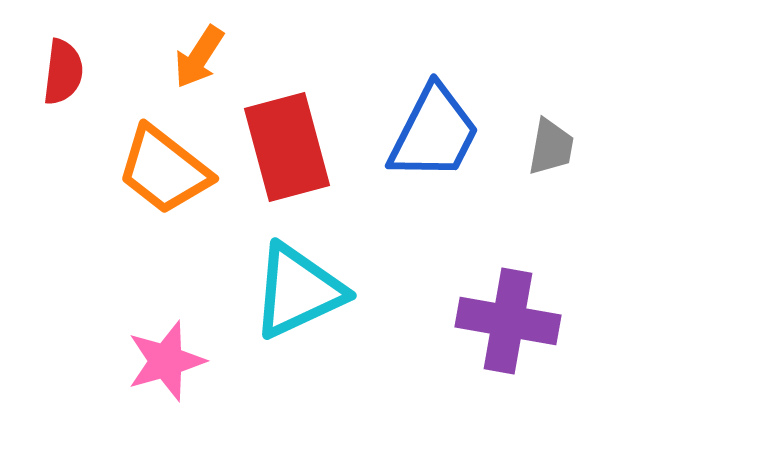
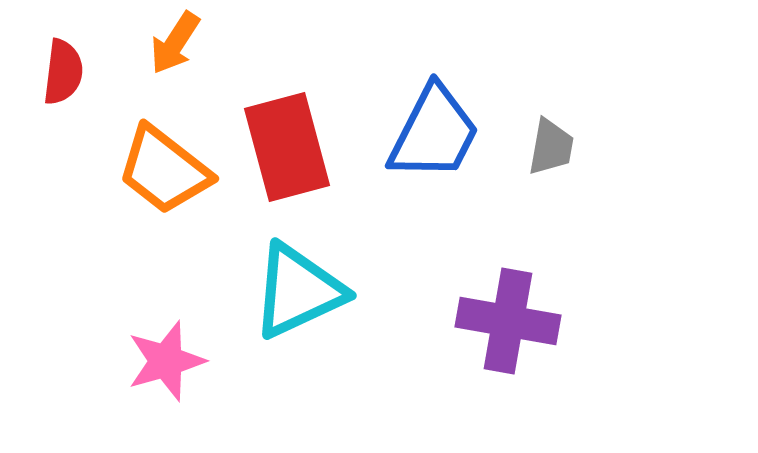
orange arrow: moved 24 px left, 14 px up
